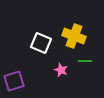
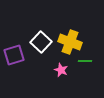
yellow cross: moved 4 px left, 6 px down
white square: moved 1 px up; rotated 20 degrees clockwise
purple square: moved 26 px up
